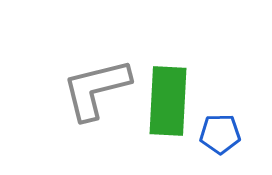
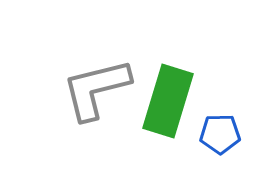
green rectangle: rotated 14 degrees clockwise
